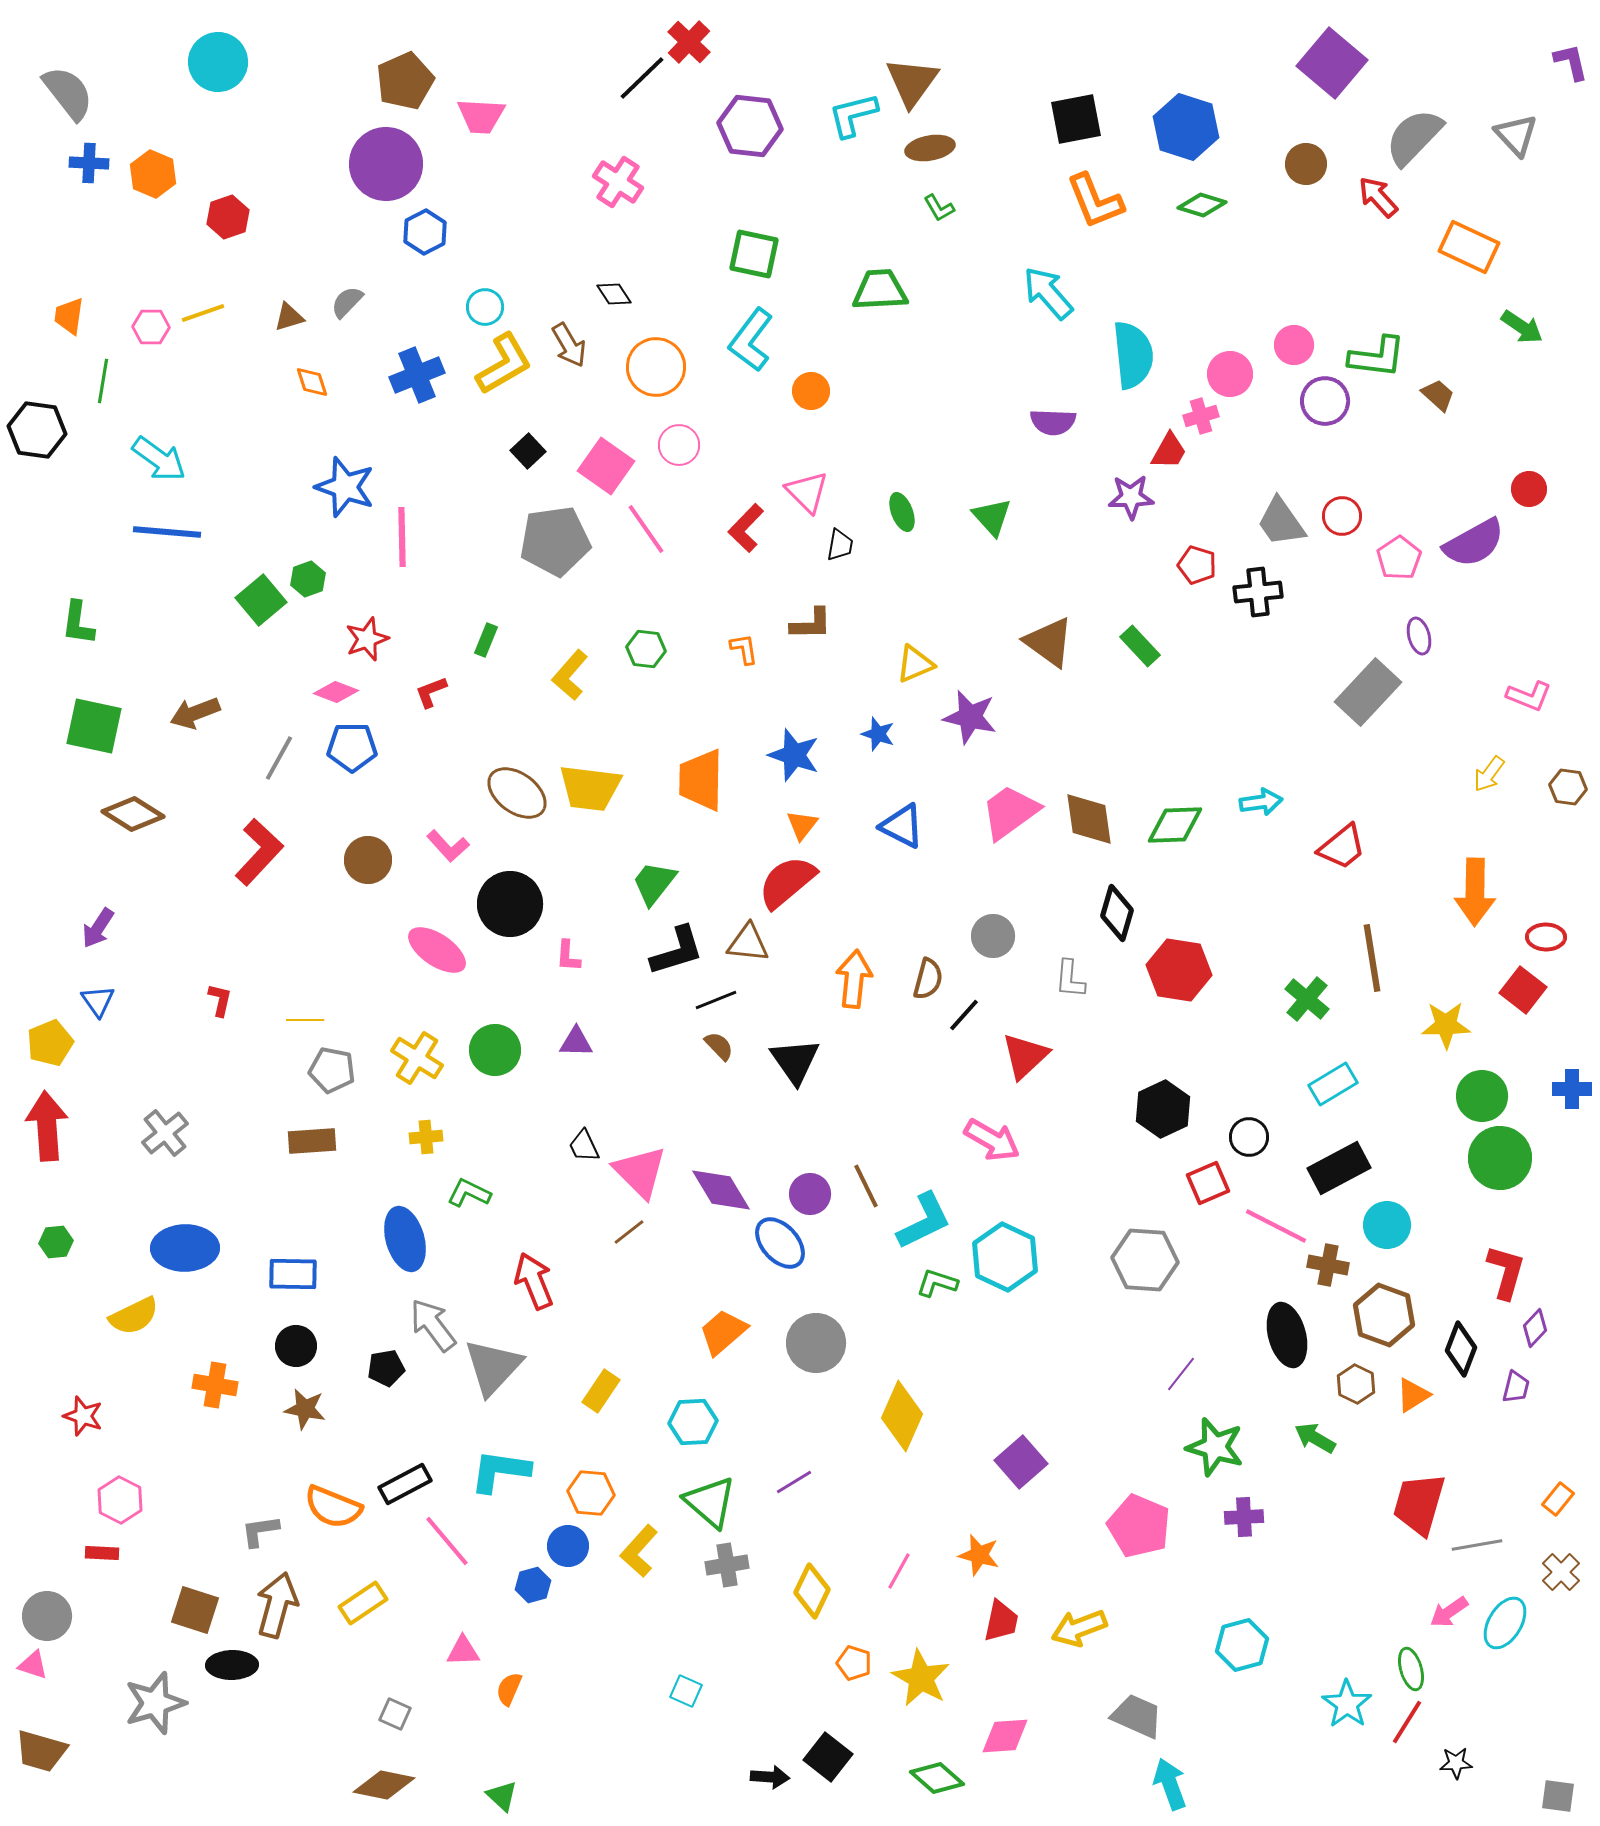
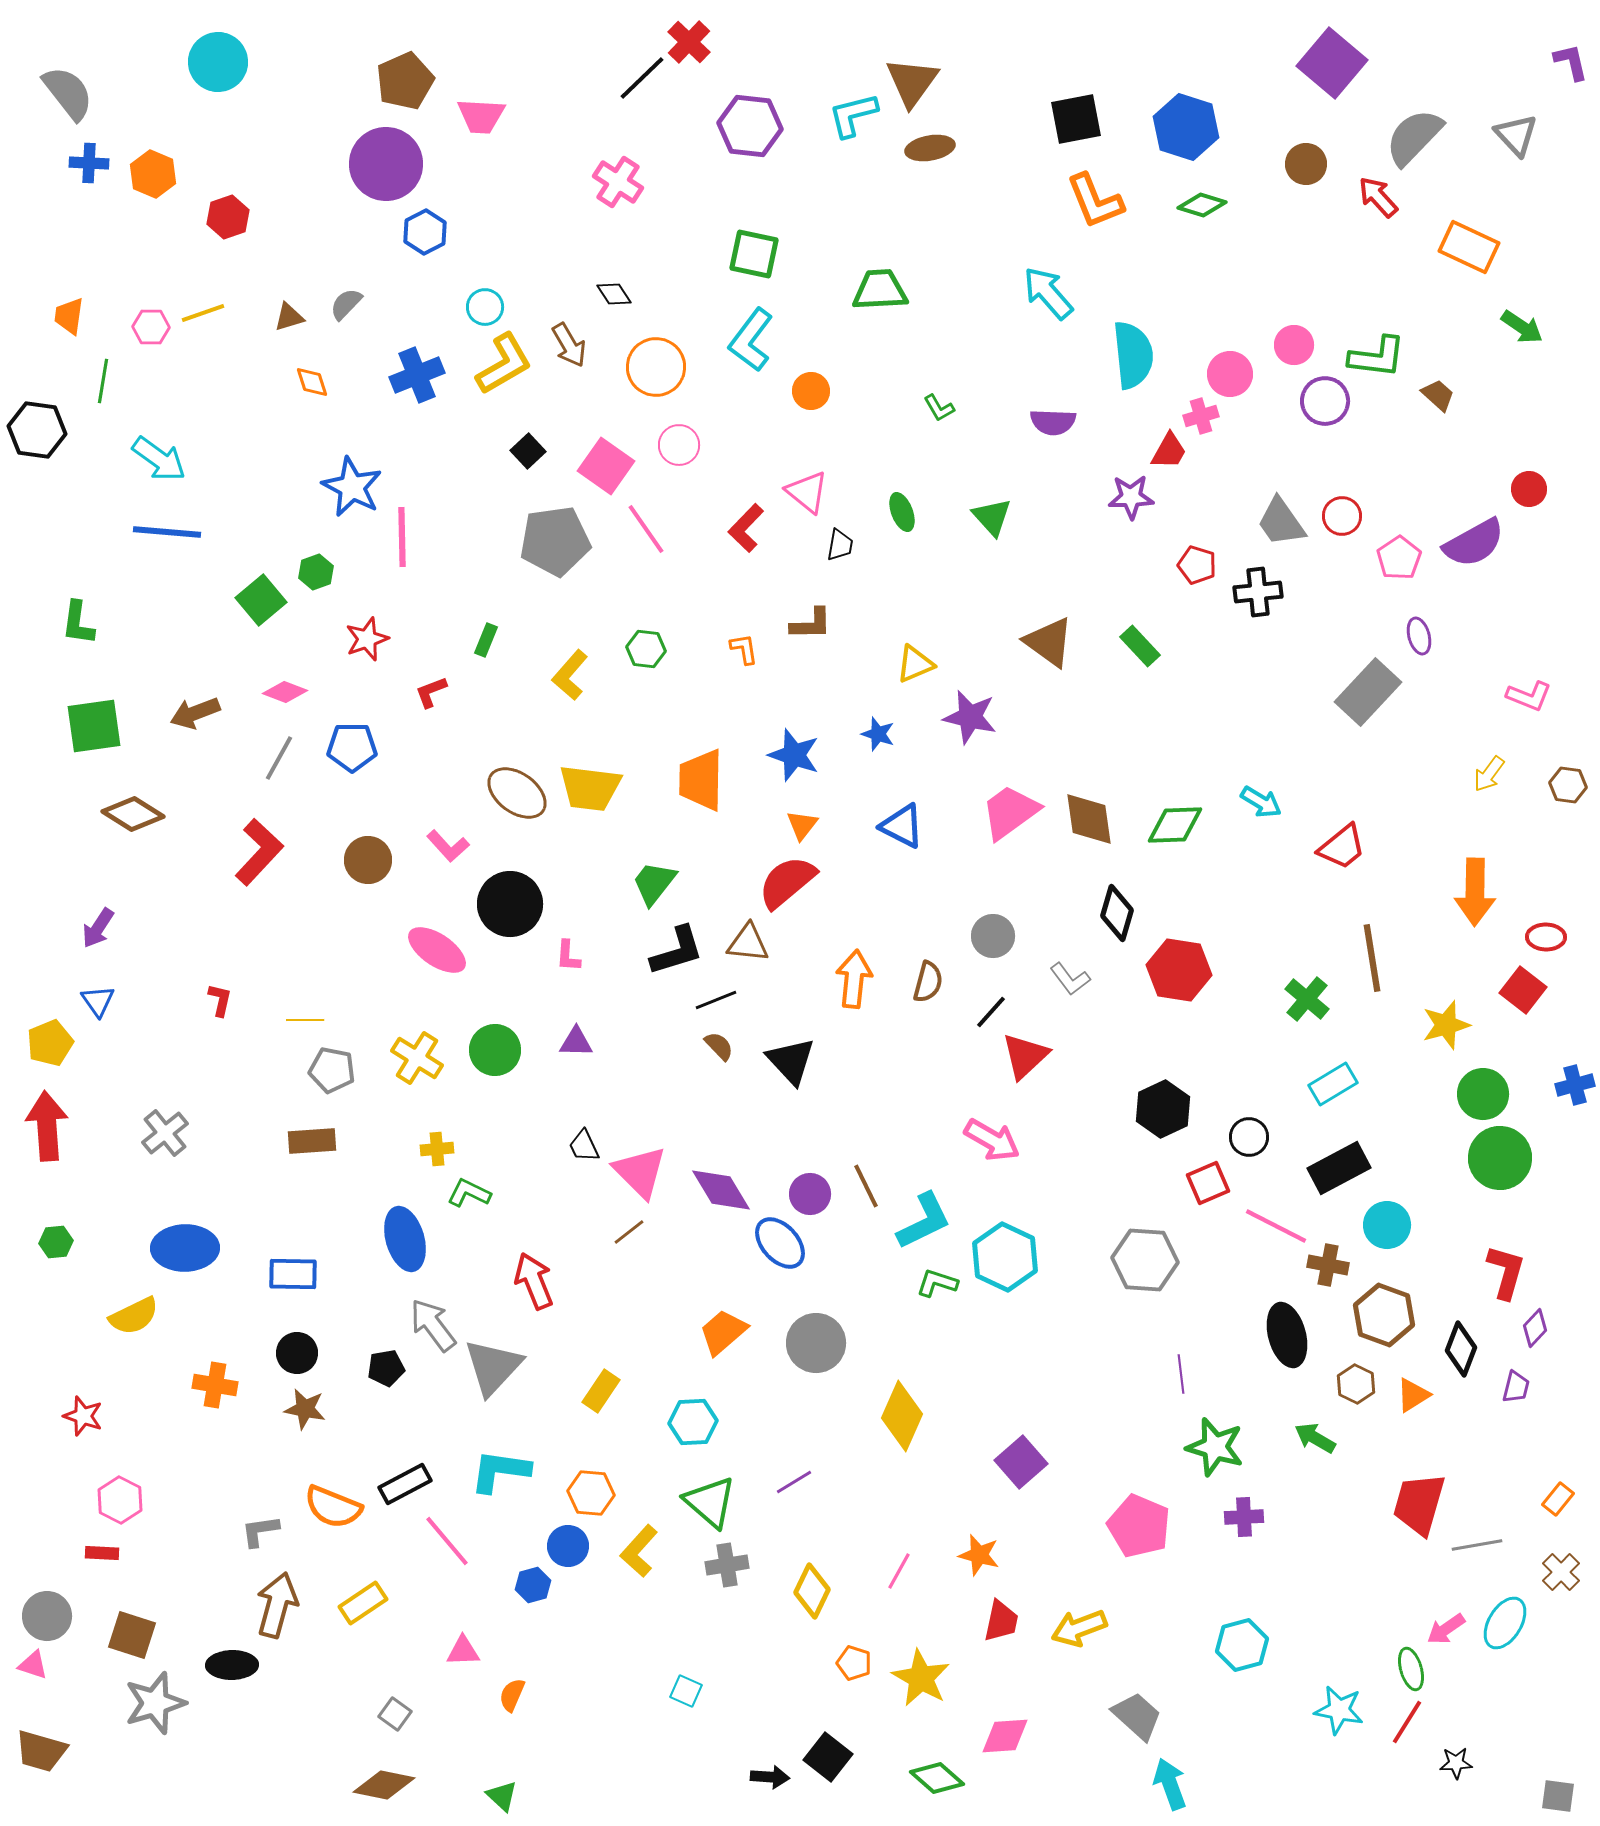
green L-shape at (939, 208): moved 200 px down
gray semicircle at (347, 302): moved 1 px left, 2 px down
blue star at (345, 487): moved 7 px right; rotated 8 degrees clockwise
pink triangle at (807, 492): rotated 6 degrees counterclockwise
green hexagon at (308, 579): moved 8 px right, 7 px up
pink diamond at (336, 692): moved 51 px left
green square at (94, 726): rotated 20 degrees counterclockwise
brown hexagon at (1568, 787): moved 2 px up
cyan arrow at (1261, 802): rotated 39 degrees clockwise
brown semicircle at (928, 979): moved 3 px down
gray L-shape at (1070, 979): rotated 42 degrees counterclockwise
black line at (964, 1015): moved 27 px right, 3 px up
yellow star at (1446, 1025): rotated 15 degrees counterclockwise
black triangle at (795, 1061): moved 4 px left; rotated 8 degrees counterclockwise
blue cross at (1572, 1089): moved 3 px right, 4 px up; rotated 15 degrees counterclockwise
green circle at (1482, 1096): moved 1 px right, 2 px up
yellow cross at (426, 1137): moved 11 px right, 12 px down
black circle at (296, 1346): moved 1 px right, 7 px down
purple line at (1181, 1374): rotated 45 degrees counterclockwise
brown square at (195, 1610): moved 63 px left, 25 px down
pink arrow at (1449, 1612): moved 3 px left, 17 px down
orange semicircle at (509, 1689): moved 3 px right, 6 px down
cyan star at (1347, 1704): moved 8 px left, 6 px down; rotated 24 degrees counterclockwise
gray square at (395, 1714): rotated 12 degrees clockwise
gray trapezoid at (1137, 1716): rotated 18 degrees clockwise
